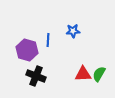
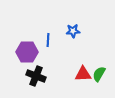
purple hexagon: moved 2 px down; rotated 15 degrees counterclockwise
